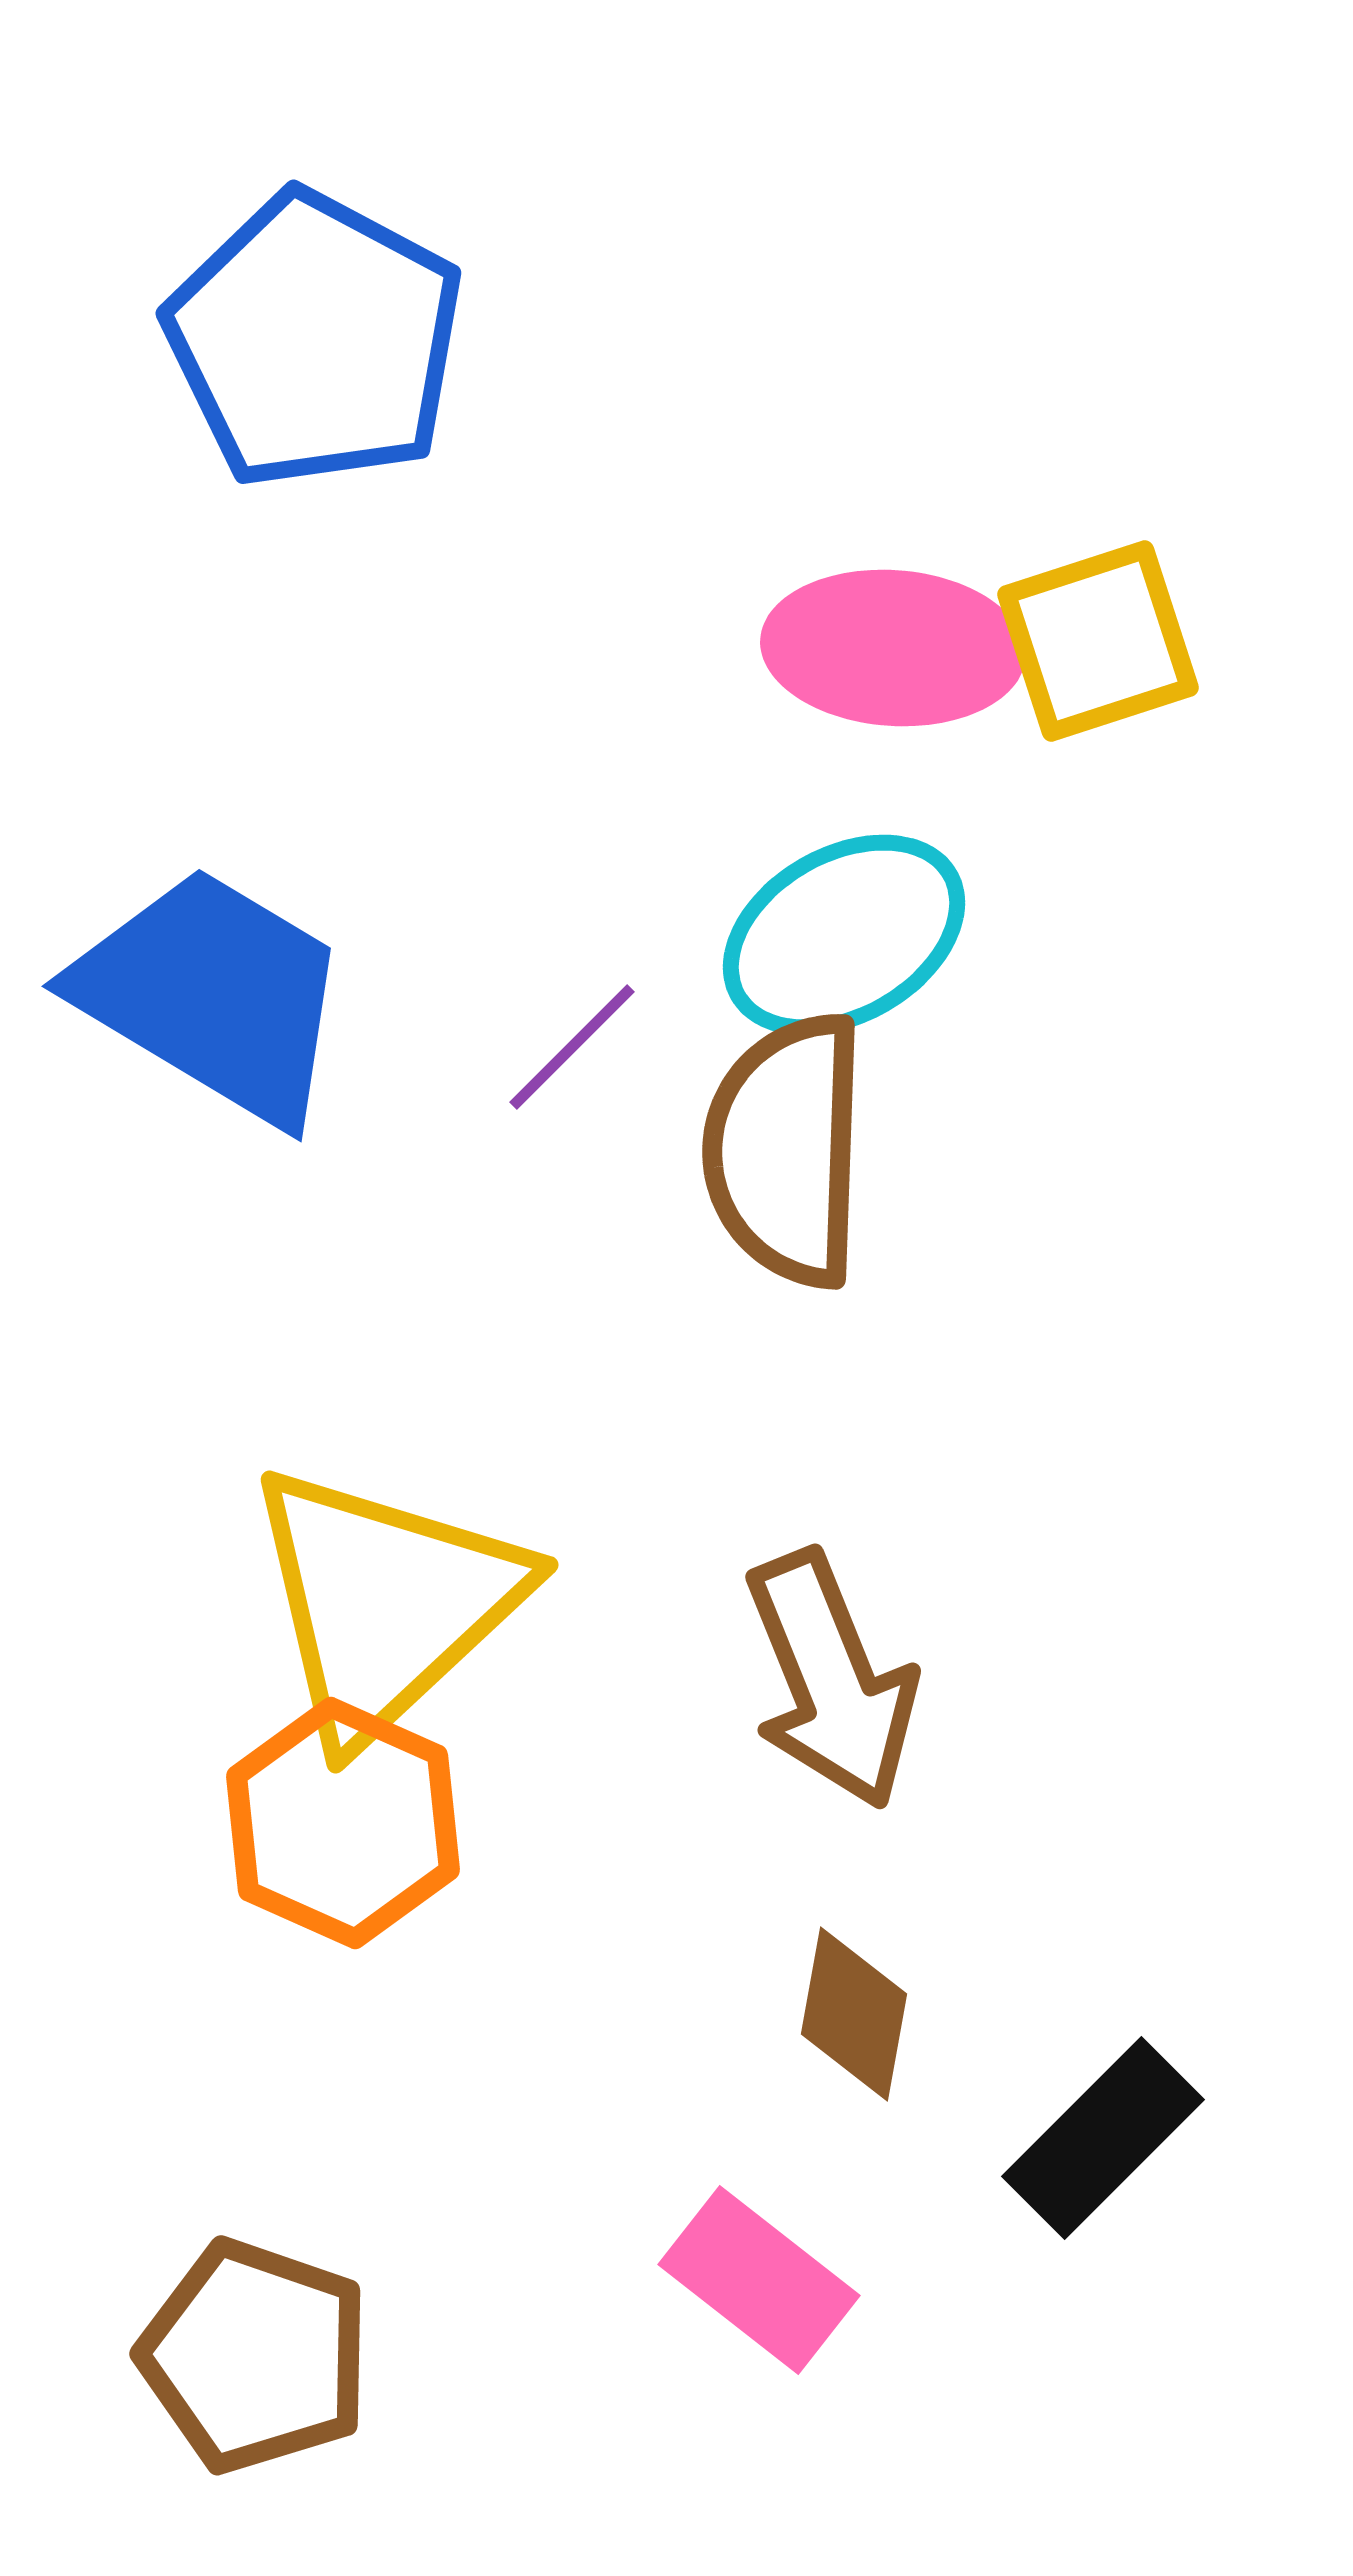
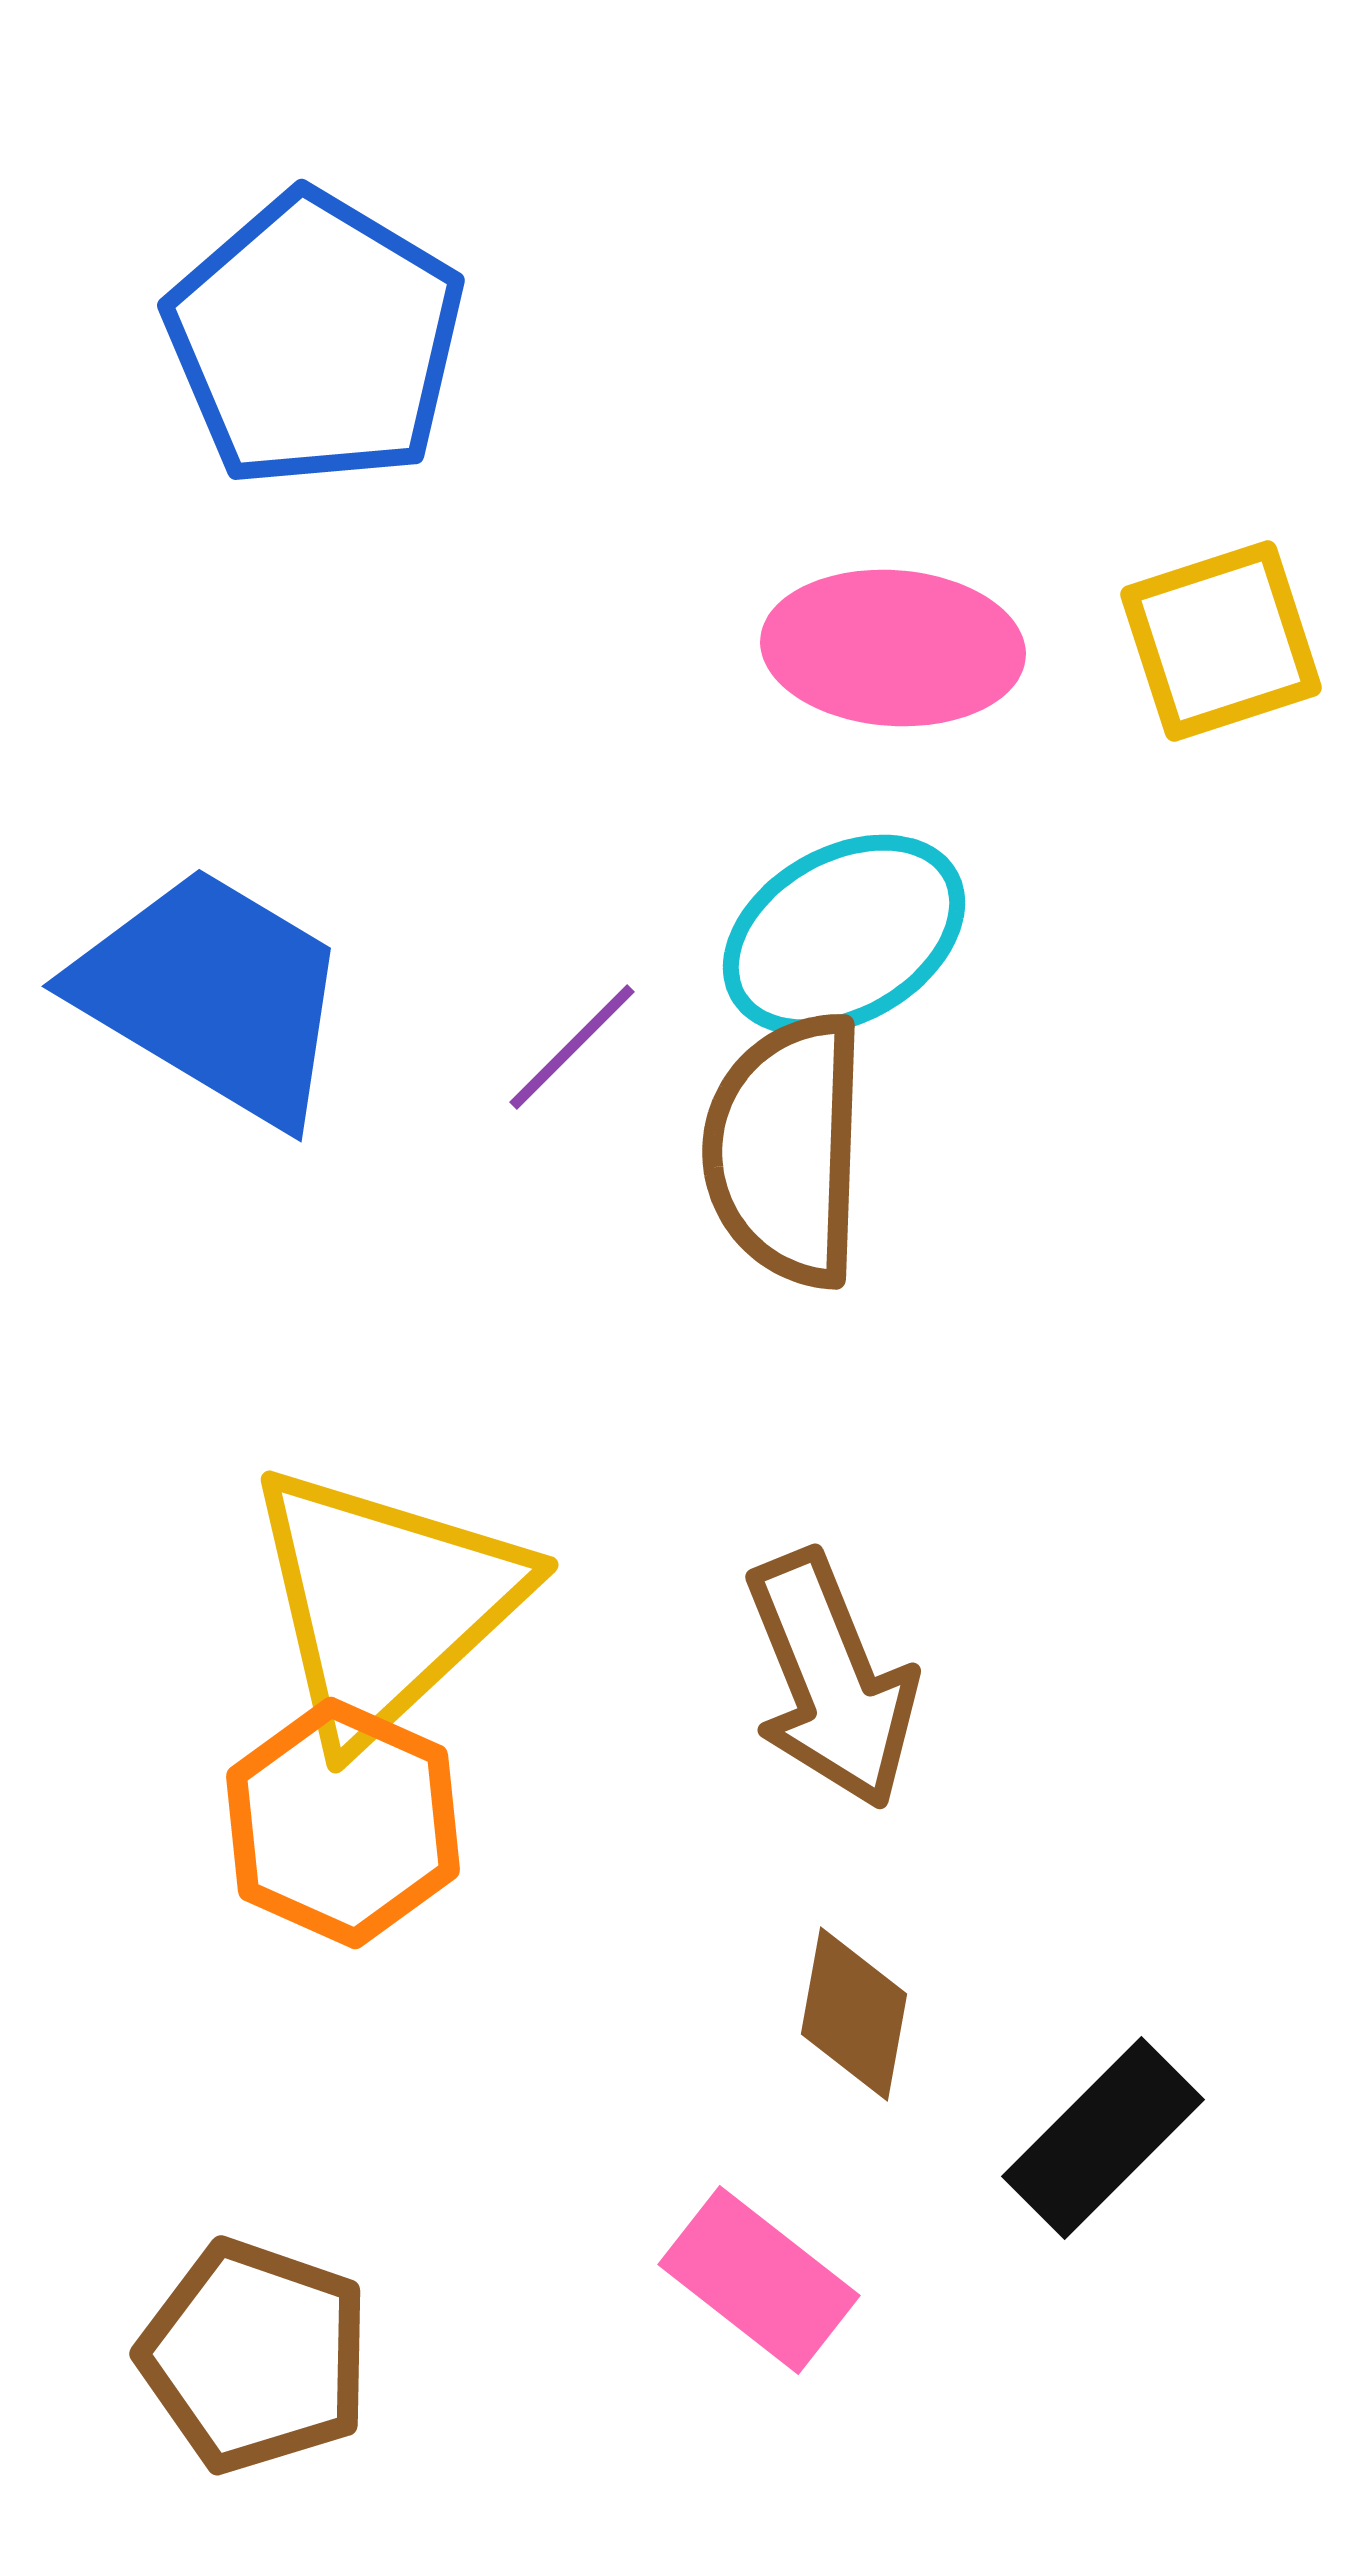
blue pentagon: rotated 3 degrees clockwise
yellow square: moved 123 px right
